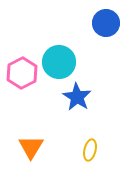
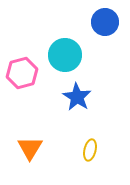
blue circle: moved 1 px left, 1 px up
cyan circle: moved 6 px right, 7 px up
pink hexagon: rotated 12 degrees clockwise
orange triangle: moved 1 px left, 1 px down
